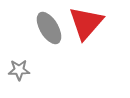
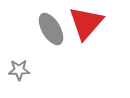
gray ellipse: moved 2 px right, 1 px down
